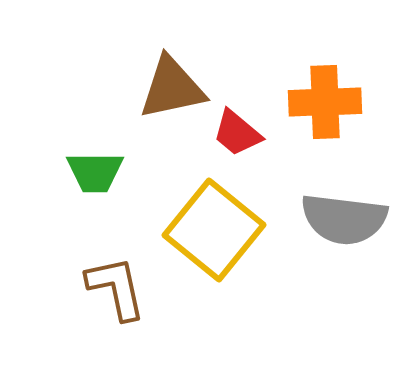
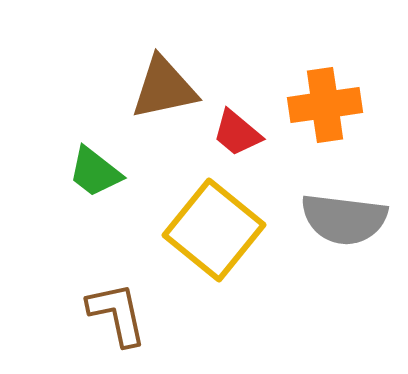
brown triangle: moved 8 px left
orange cross: moved 3 px down; rotated 6 degrees counterclockwise
green trapezoid: rotated 38 degrees clockwise
brown L-shape: moved 1 px right, 26 px down
